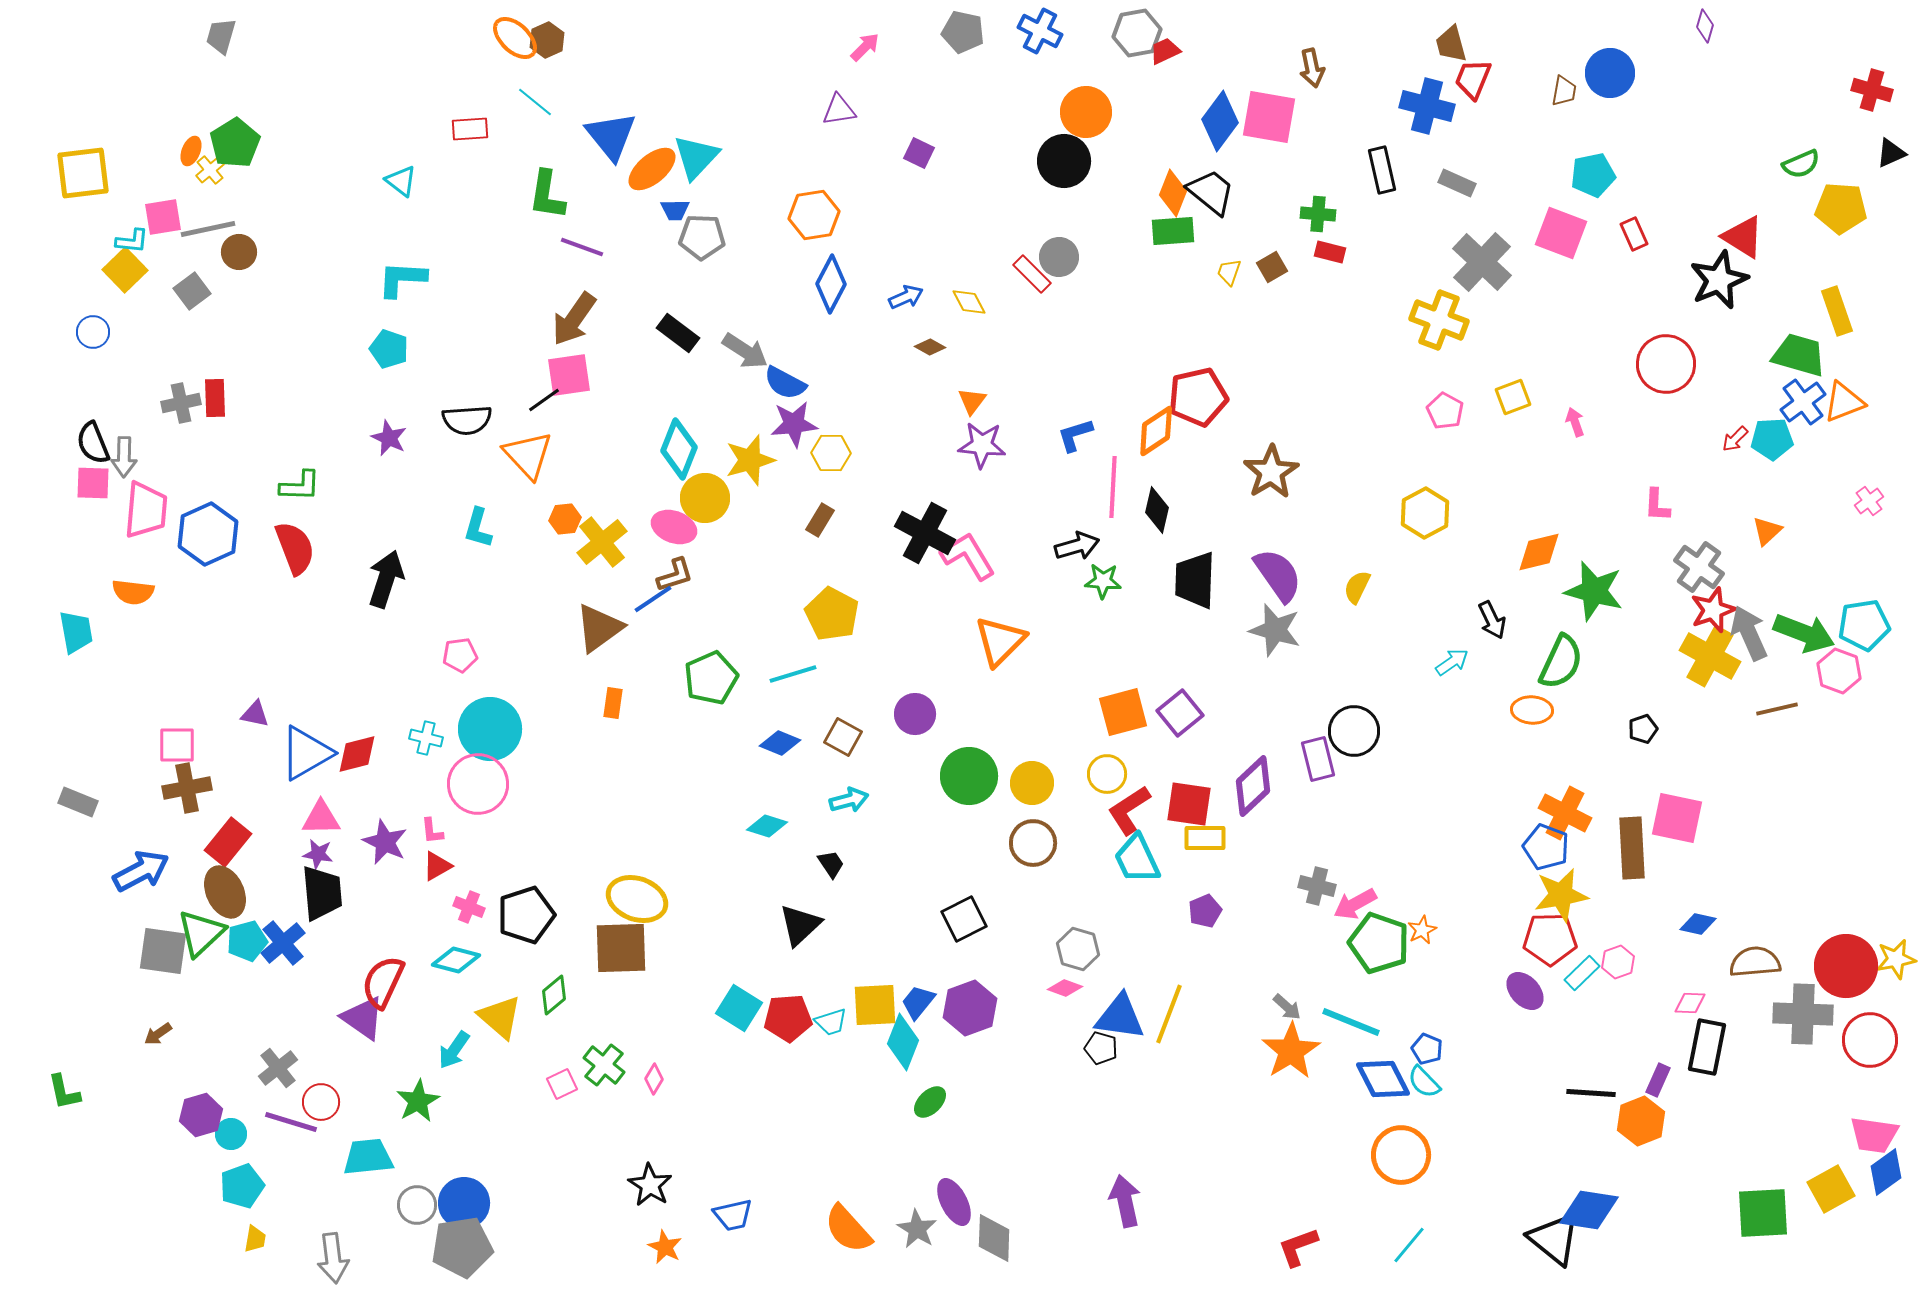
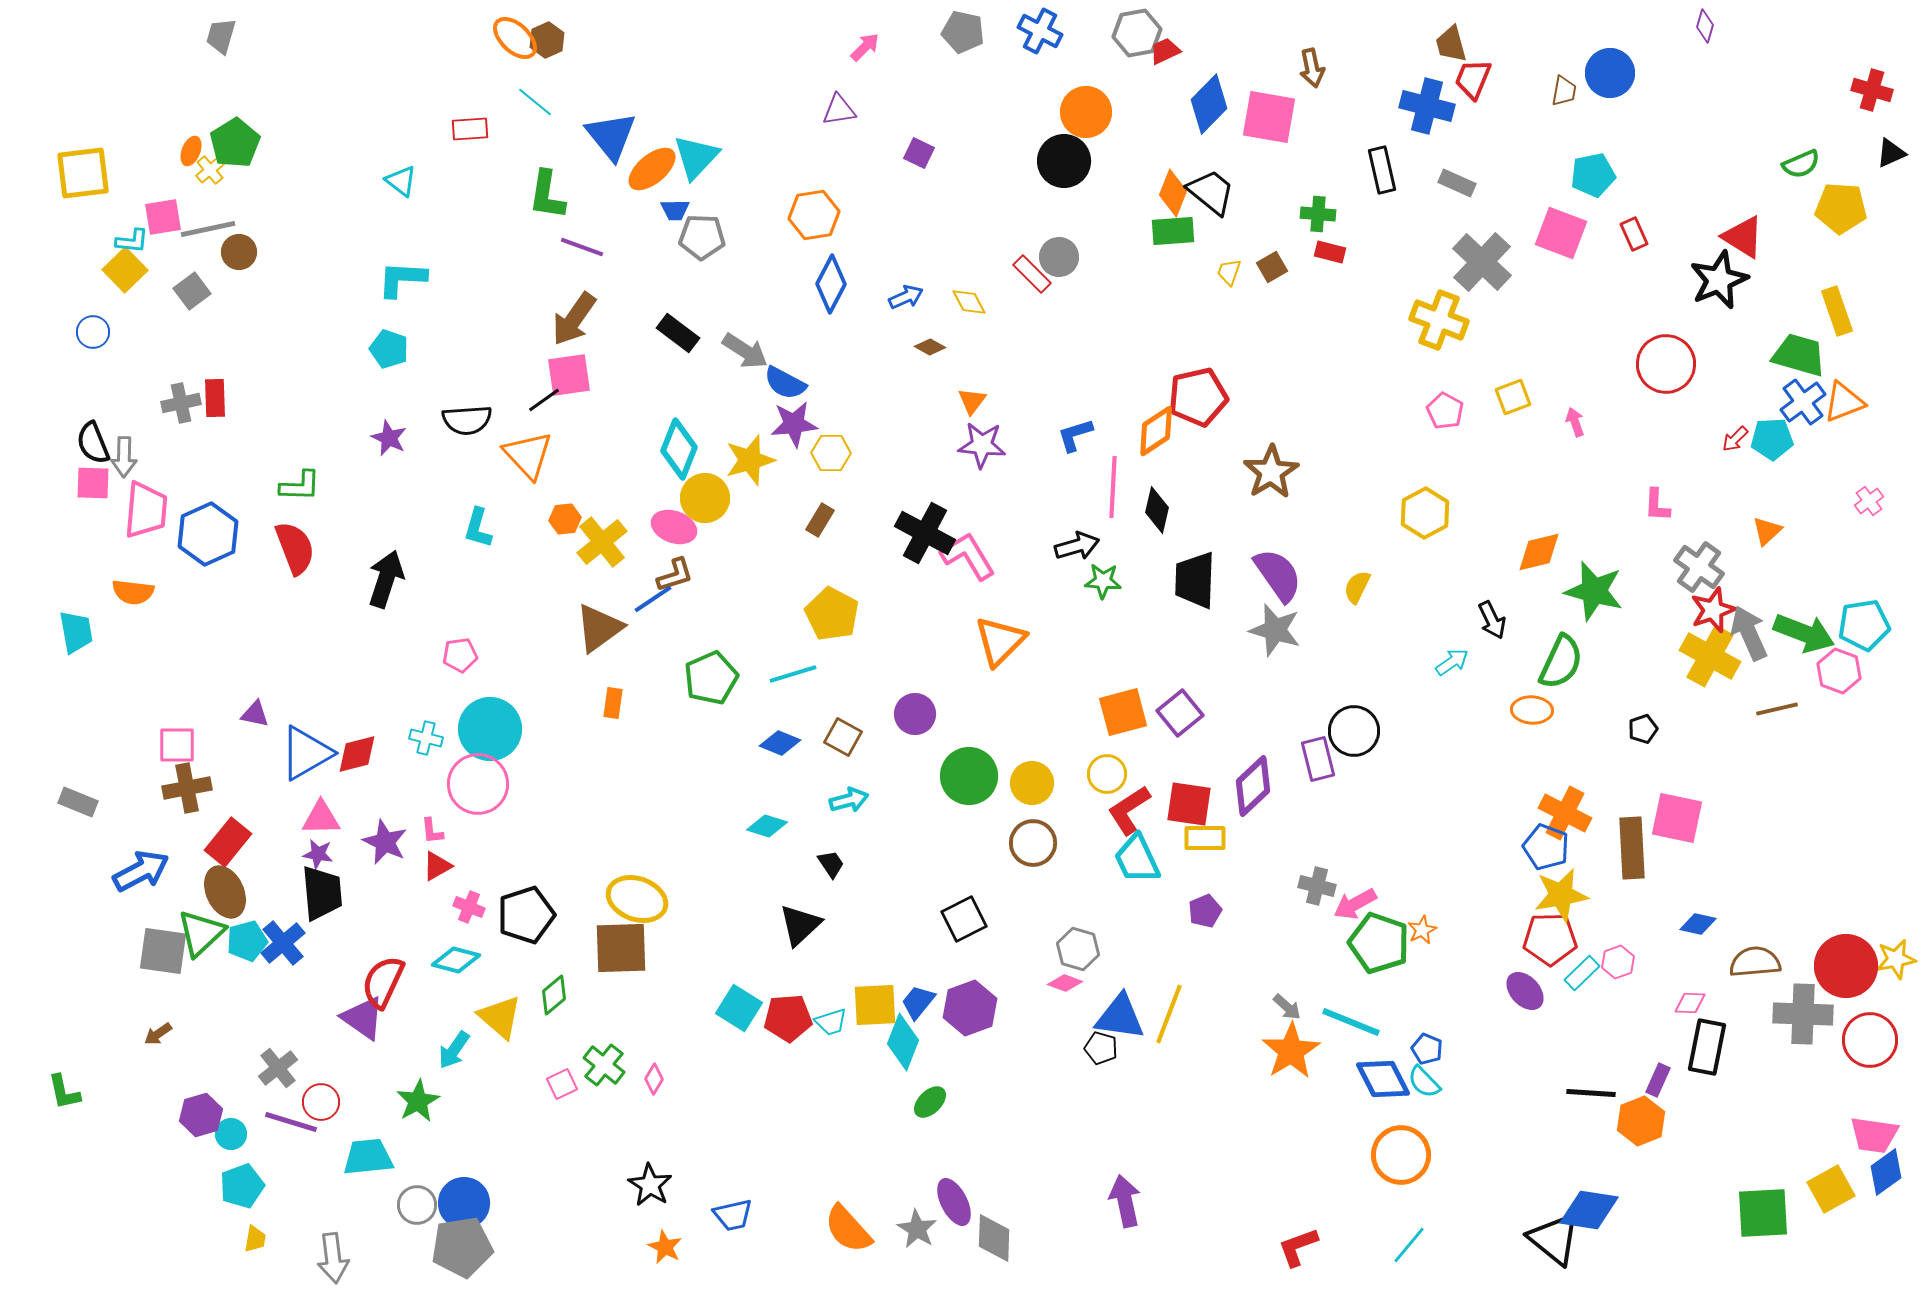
blue diamond at (1220, 121): moved 11 px left, 17 px up; rotated 8 degrees clockwise
pink diamond at (1065, 988): moved 5 px up
